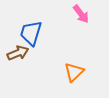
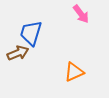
orange triangle: rotated 20 degrees clockwise
